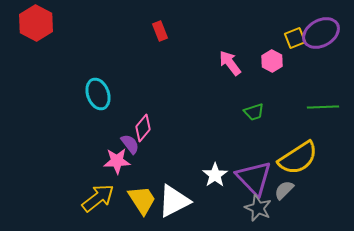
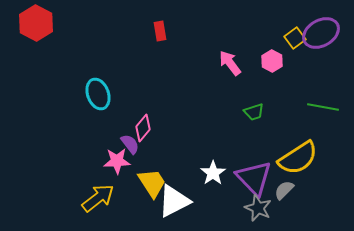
red rectangle: rotated 12 degrees clockwise
yellow square: rotated 15 degrees counterclockwise
green line: rotated 12 degrees clockwise
white star: moved 2 px left, 2 px up
yellow trapezoid: moved 10 px right, 17 px up
